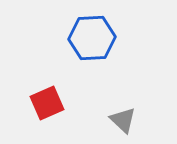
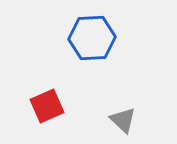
red square: moved 3 px down
